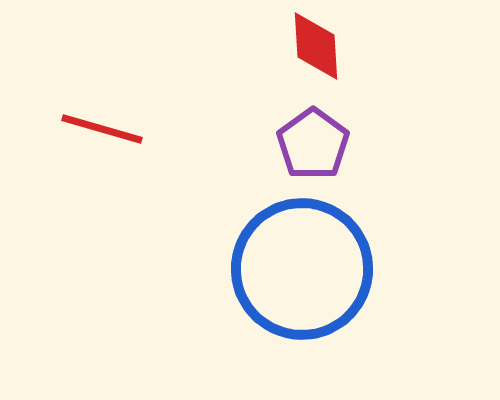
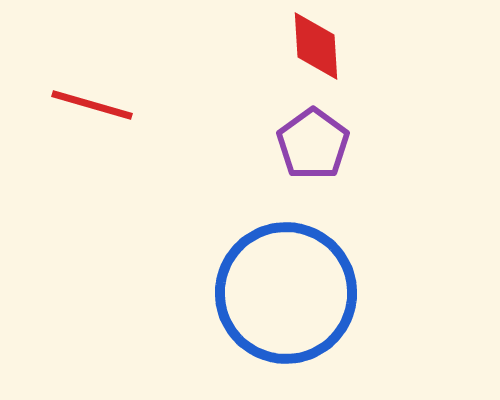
red line: moved 10 px left, 24 px up
blue circle: moved 16 px left, 24 px down
